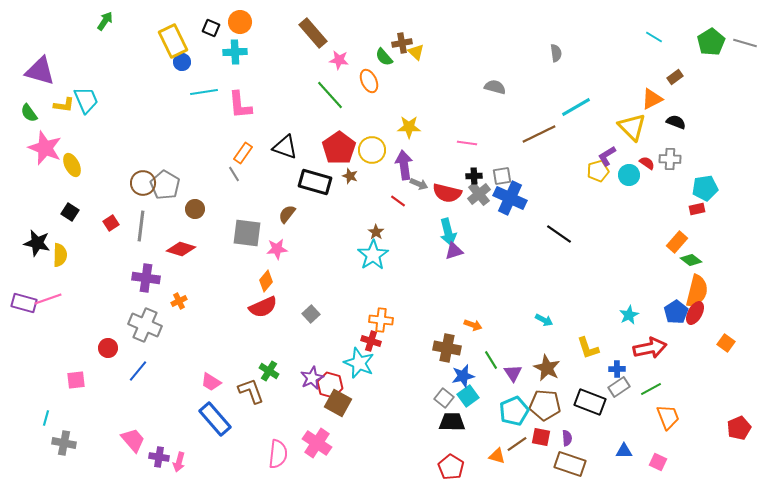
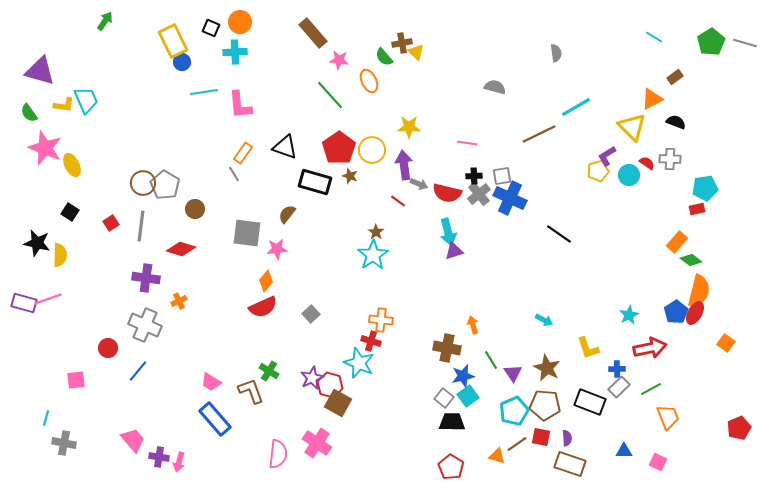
orange semicircle at (697, 291): moved 2 px right
orange arrow at (473, 325): rotated 126 degrees counterclockwise
gray rectangle at (619, 387): rotated 10 degrees counterclockwise
